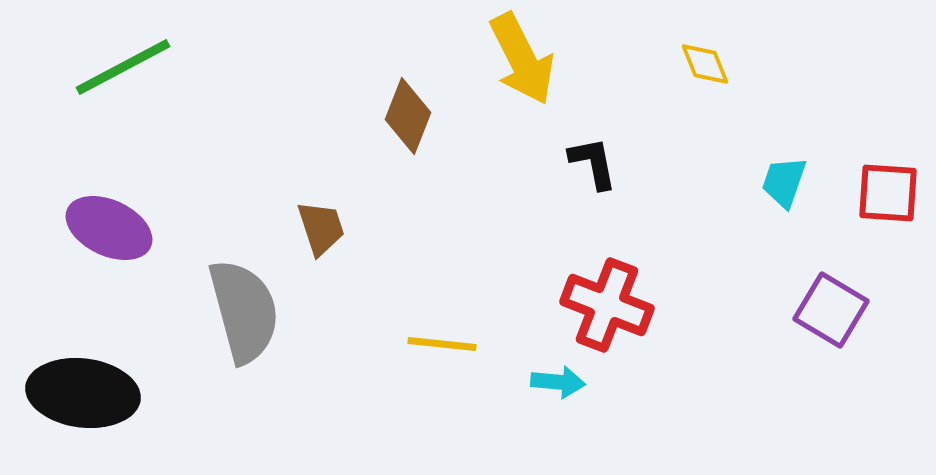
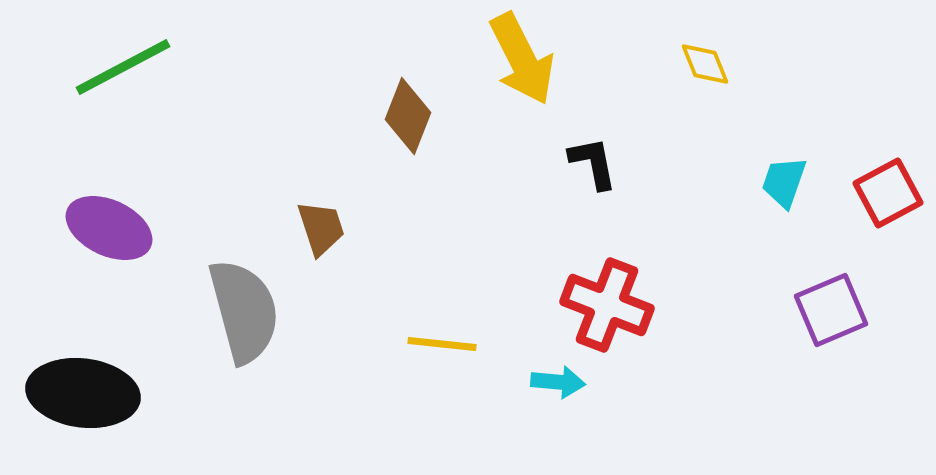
red square: rotated 32 degrees counterclockwise
purple square: rotated 36 degrees clockwise
